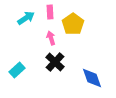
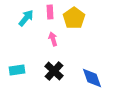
cyan arrow: rotated 18 degrees counterclockwise
yellow pentagon: moved 1 px right, 6 px up
pink arrow: moved 2 px right, 1 px down
black cross: moved 1 px left, 9 px down
cyan rectangle: rotated 35 degrees clockwise
